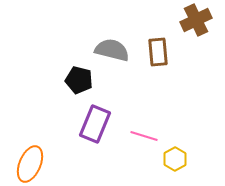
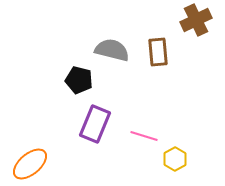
orange ellipse: rotated 27 degrees clockwise
